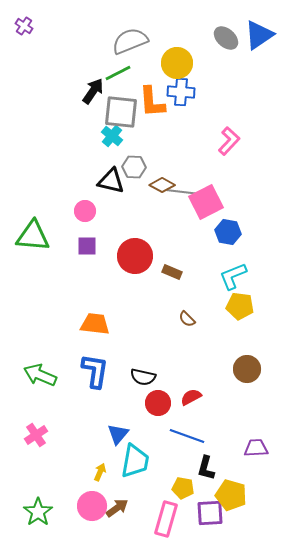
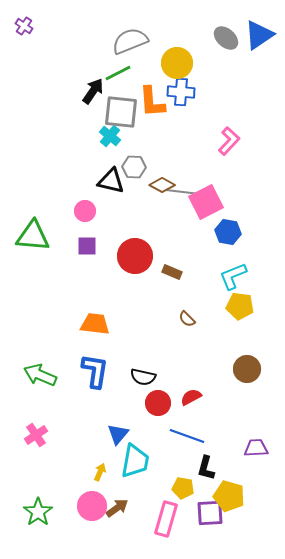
cyan cross at (112, 136): moved 2 px left
yellow pentagon at (231, 495): moved 2 px left, 1 px down
